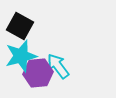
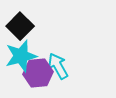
black square: rotated 16 degrees clockwise
cyan arrow: rotated 8 degrees clockwise
